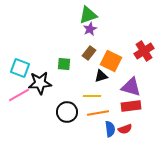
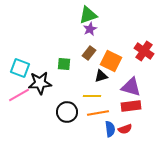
red cross: rotated 24 degrees counterclockwise
